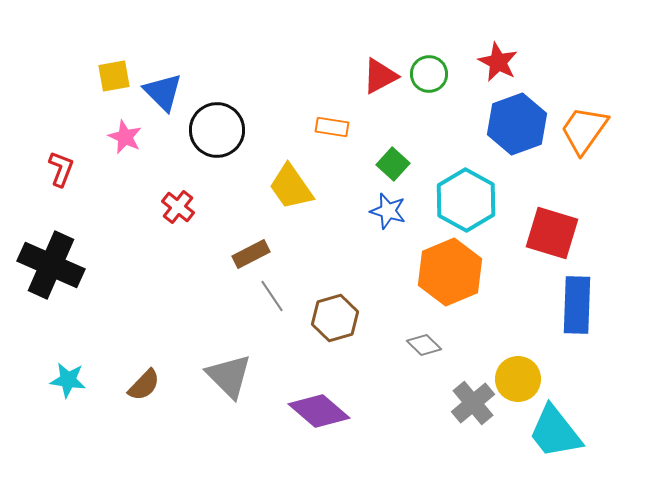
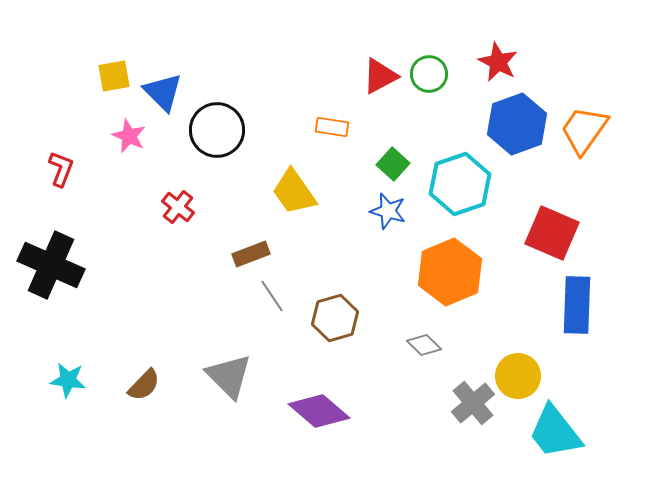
pink star: moved 4 px right, 1 px up
yellow trapezoid: moved 3 px right, 5 px down
cyan hexagon: moved 6 px left, 16 px up; rotated 12 degrees clockwise
red square: rotated 6 degrees clockwise
brown rectangle: rotated 6 degrees clockwise
yellow circle: moved 3 px up
